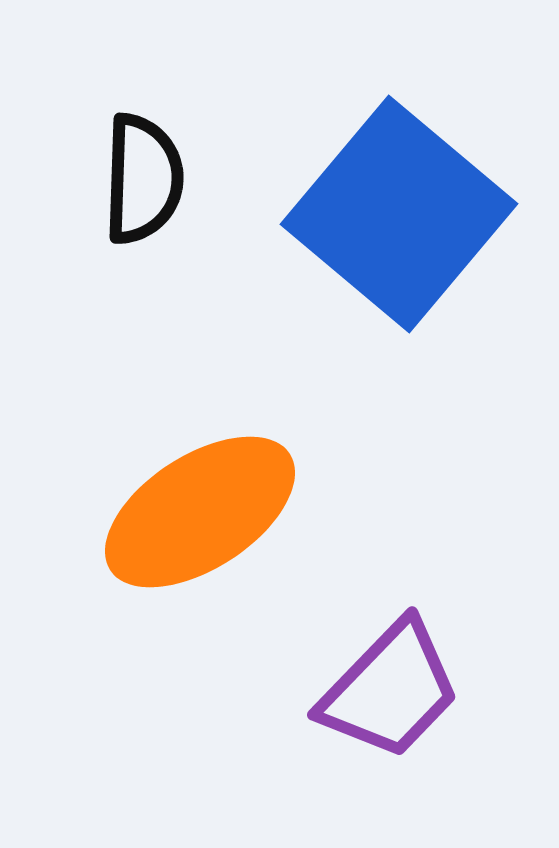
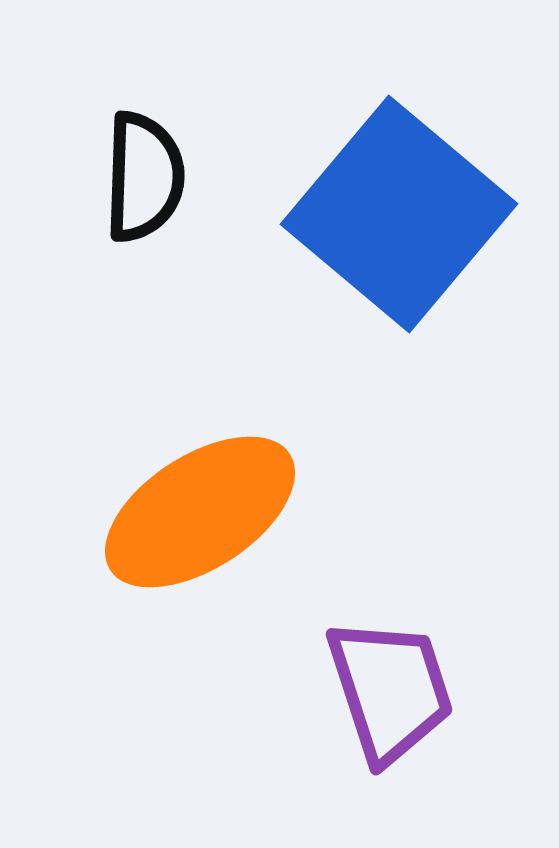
black semicircle: moved 1 px right, 2 px up
purple trapezoid: rotated 62 degrees counterclockwise
